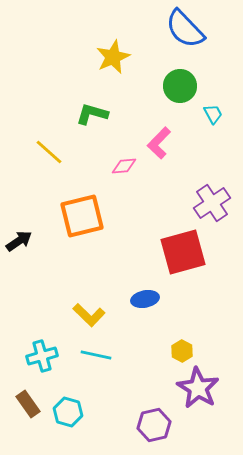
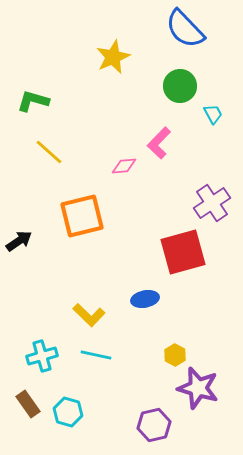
green L-shape: moved 59 px left, 13 px up
yellow hexagon: moved 7 px left, 4 px down
purple star: rotated 15 degrees counterclockwise
